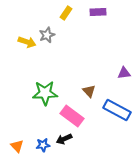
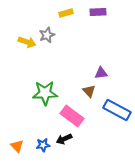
yellow rectangle: rotated 40 degrees clockwise
purple triangle: moved 23 px left
